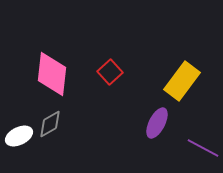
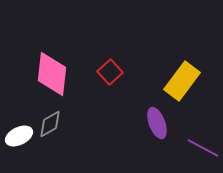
purple ellipse: rotated 48 degrees counterclockwise
